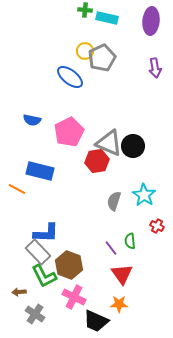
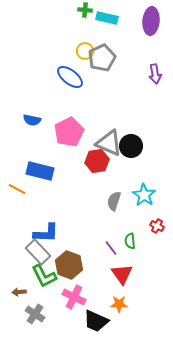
purple arrow: moved 6 px down
black circle: moved 2 px left
